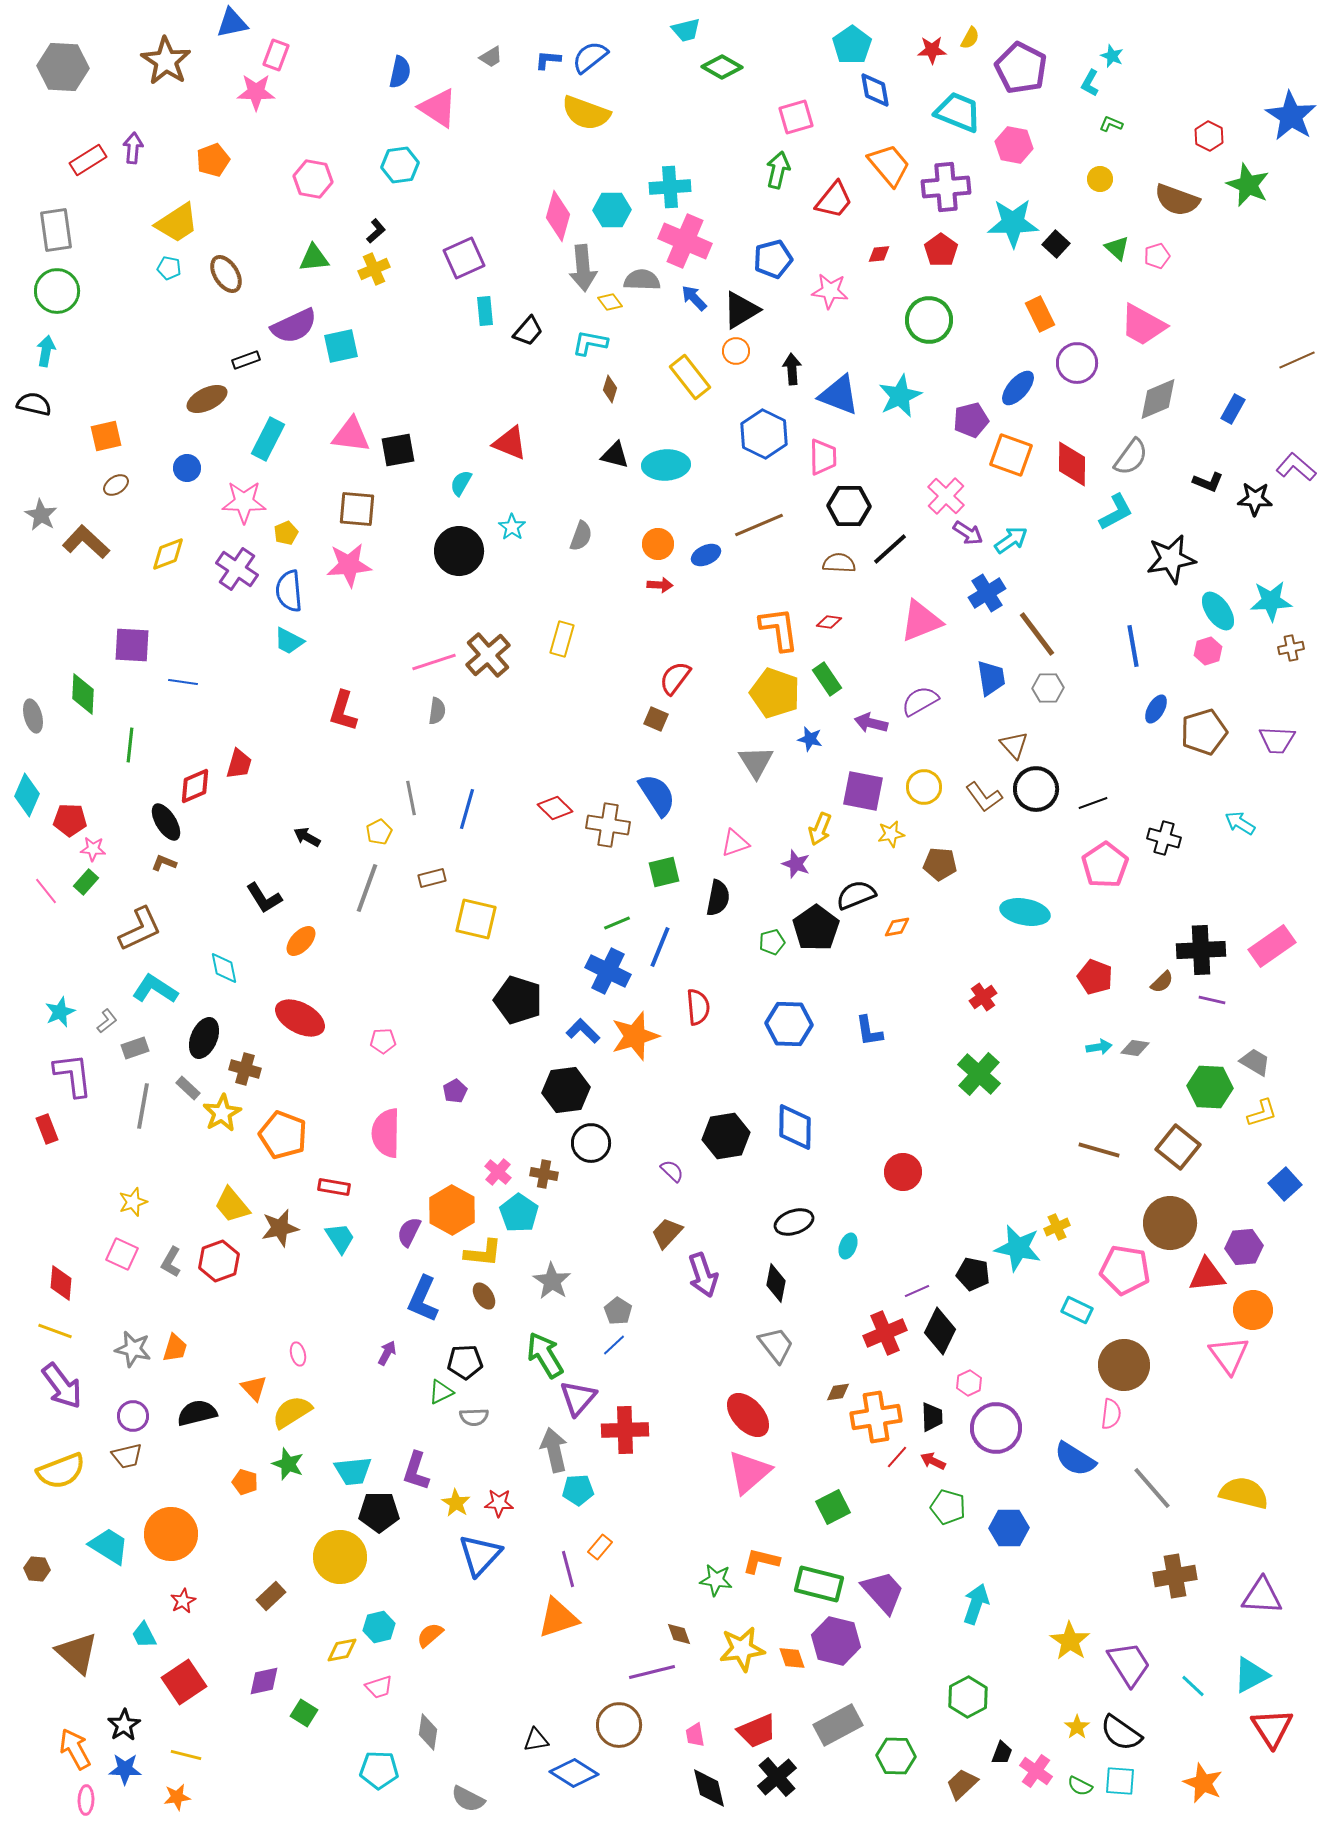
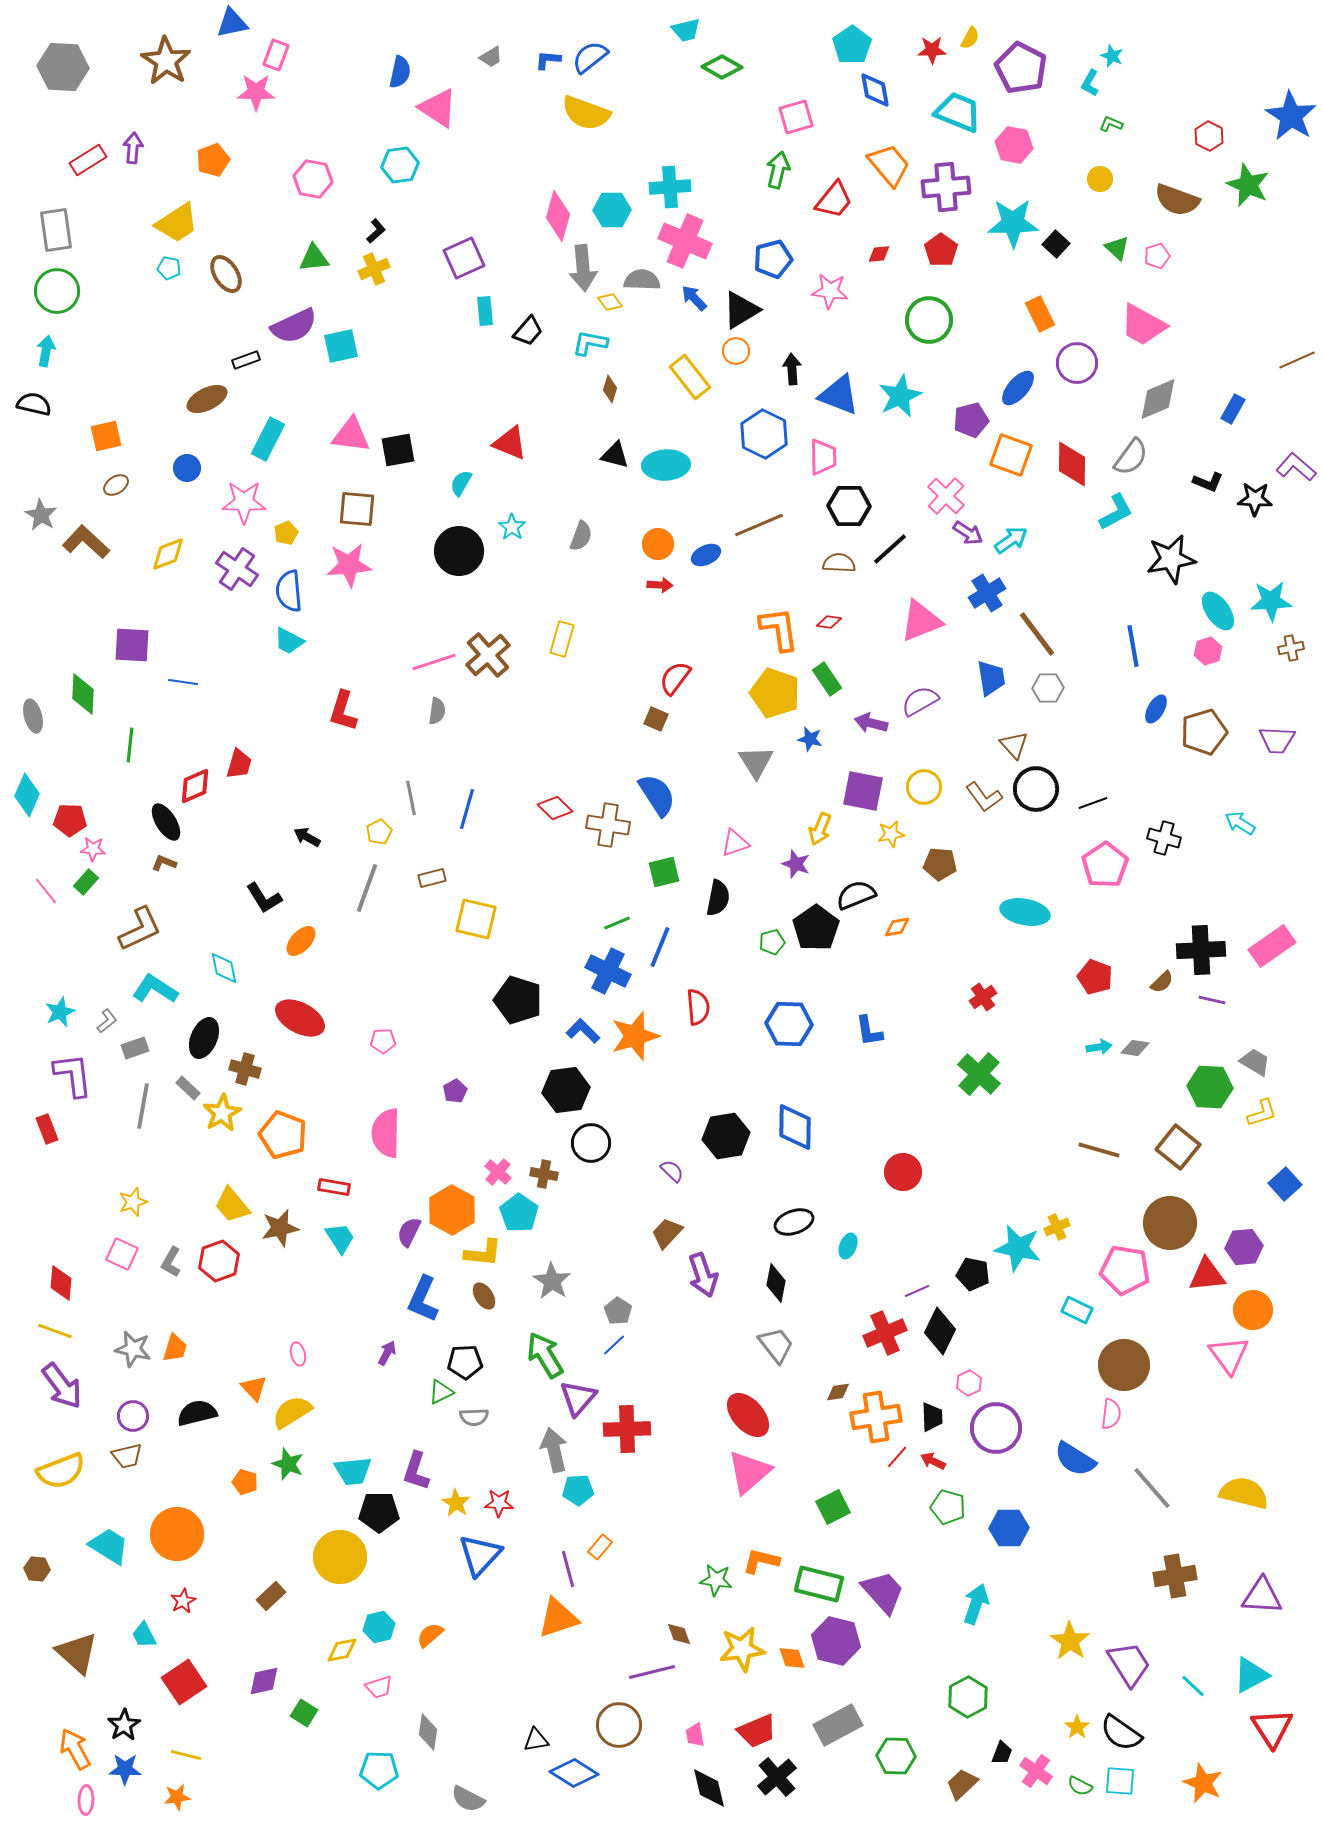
red cross at (625, 1430): moved 2 px right, 1 px up
orange circle at (171, 1534): moved 6 px right
